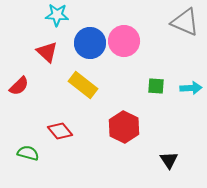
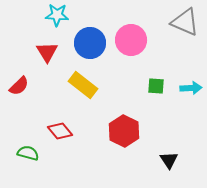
pink circle: moved 7 px right, 1 px up
red triangle: rotated 15 degrees clockwise
red hexagon: moved 4 px down
